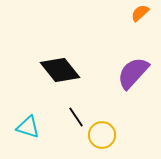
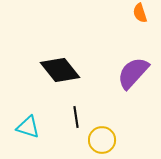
orange semicircle: rotated 66 degrees counterclockwise
black line: rotated 25 degrees clockwise
yellow circle: moved 5 px down
